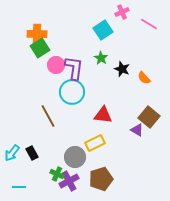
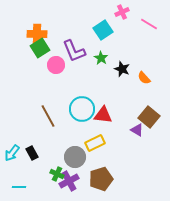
purple L-shape: moved 17 px up; rotated 150 degrees clockwise
cyan circle: moved 10 px right, 17 px down
